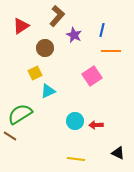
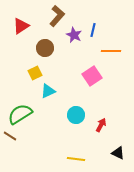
blue line: moved 9 px left
cyan circle: moved 1 px right, 6 px up
red arrow: moved 5 px right; rotated 120 degrees clockwise
